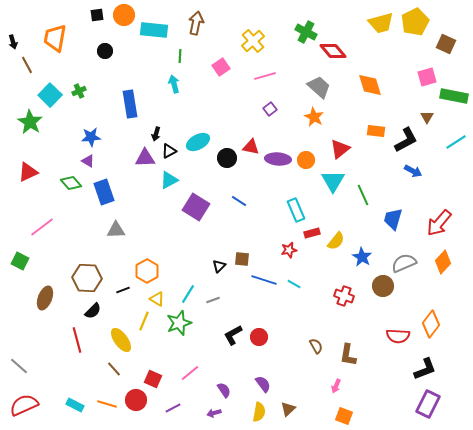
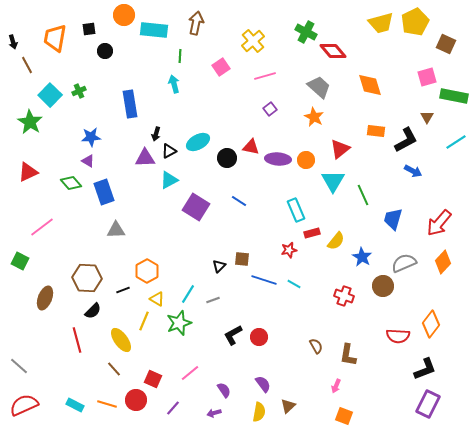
black square at (97, 15): moved 8 px left, 14 px down
purple line at (173, 408): rotated 21 degrees counterclockwise
brown triangle at (288, 409): moved 3 px up
